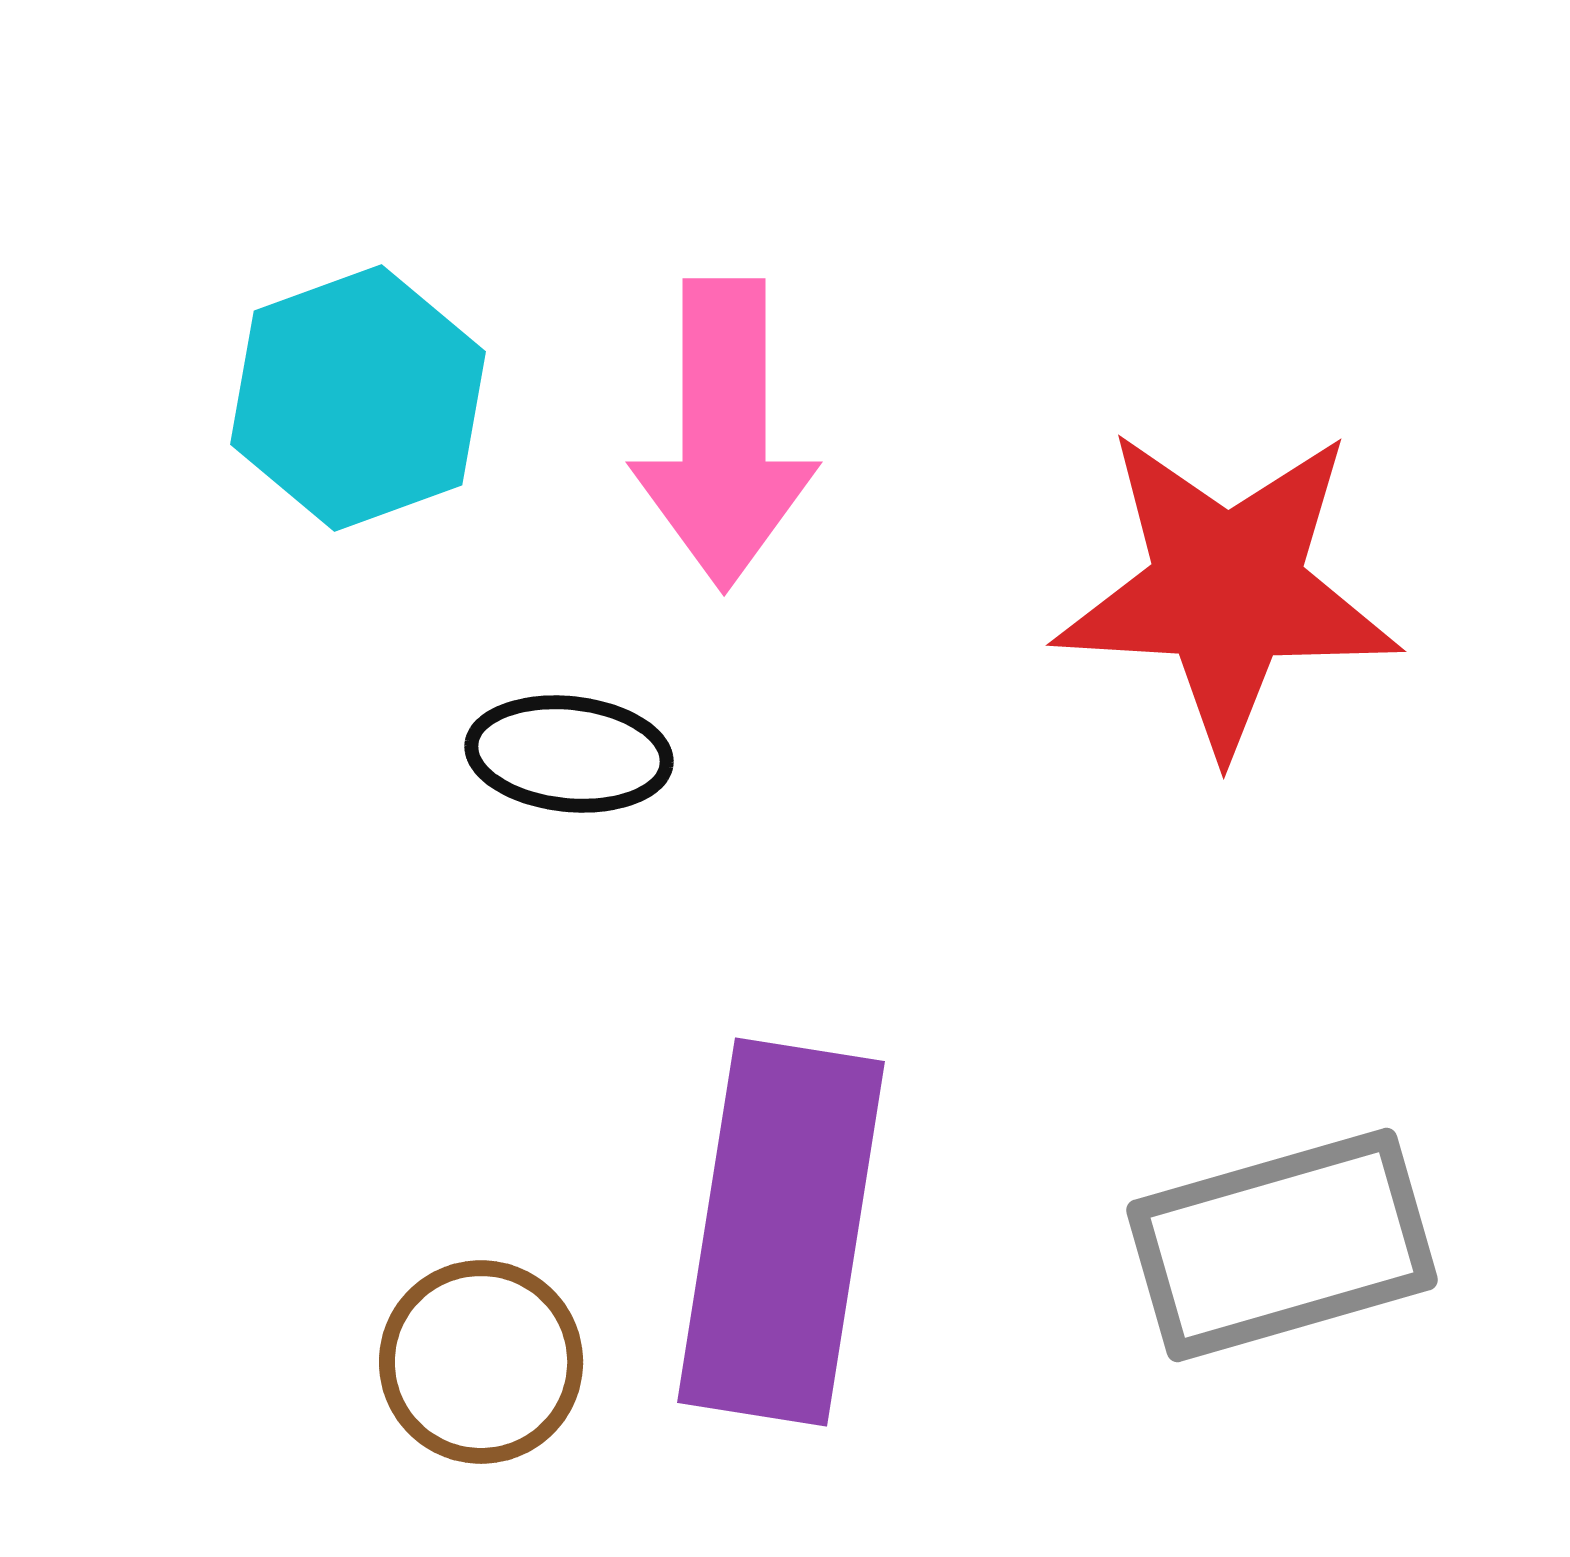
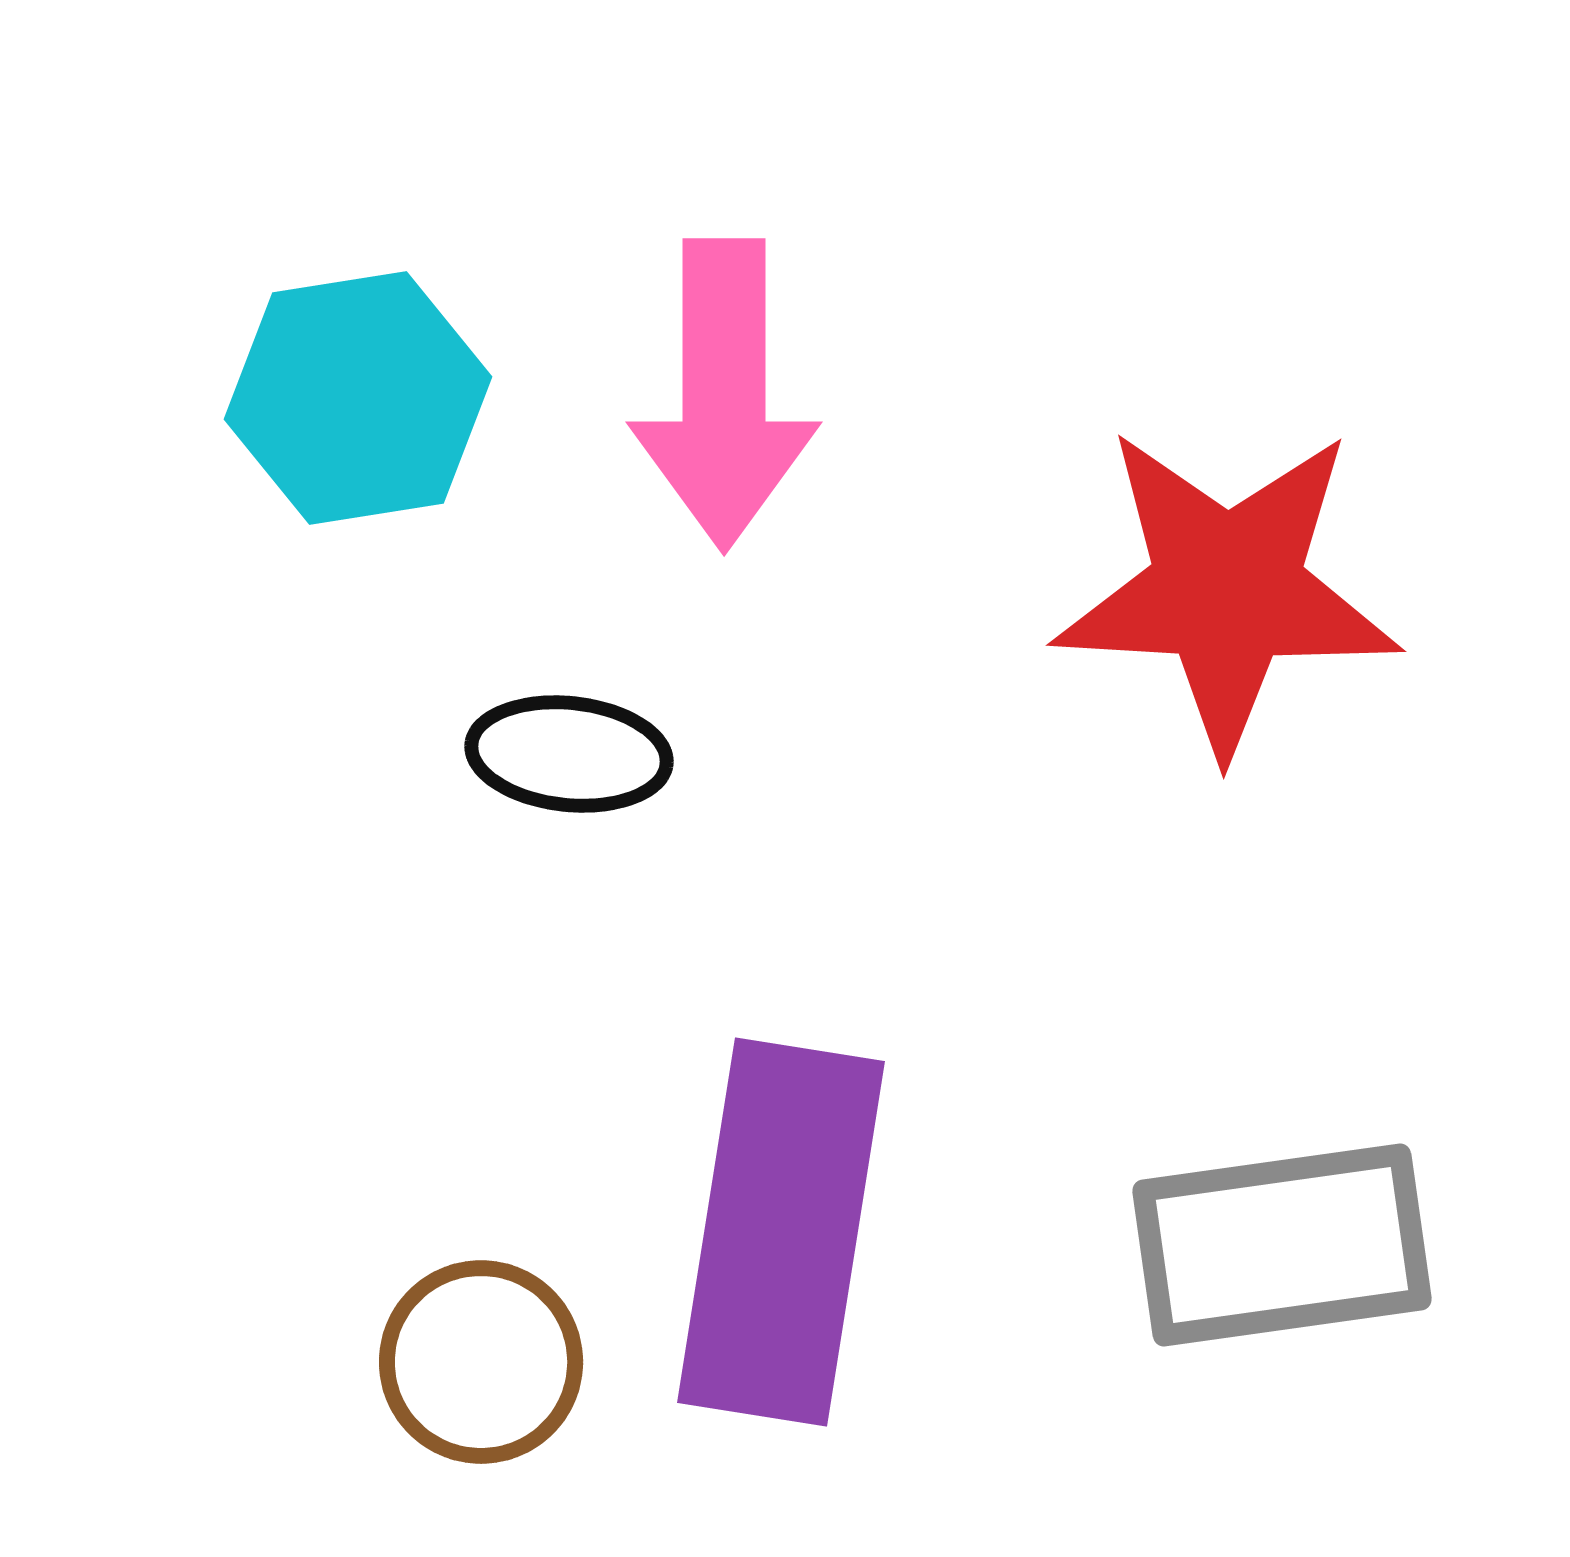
cyan hexagon: rotated 11 degrees clockwise
pink arrow: moved 40 px up
gray rectangle: rotated 8 degrees clockwise
